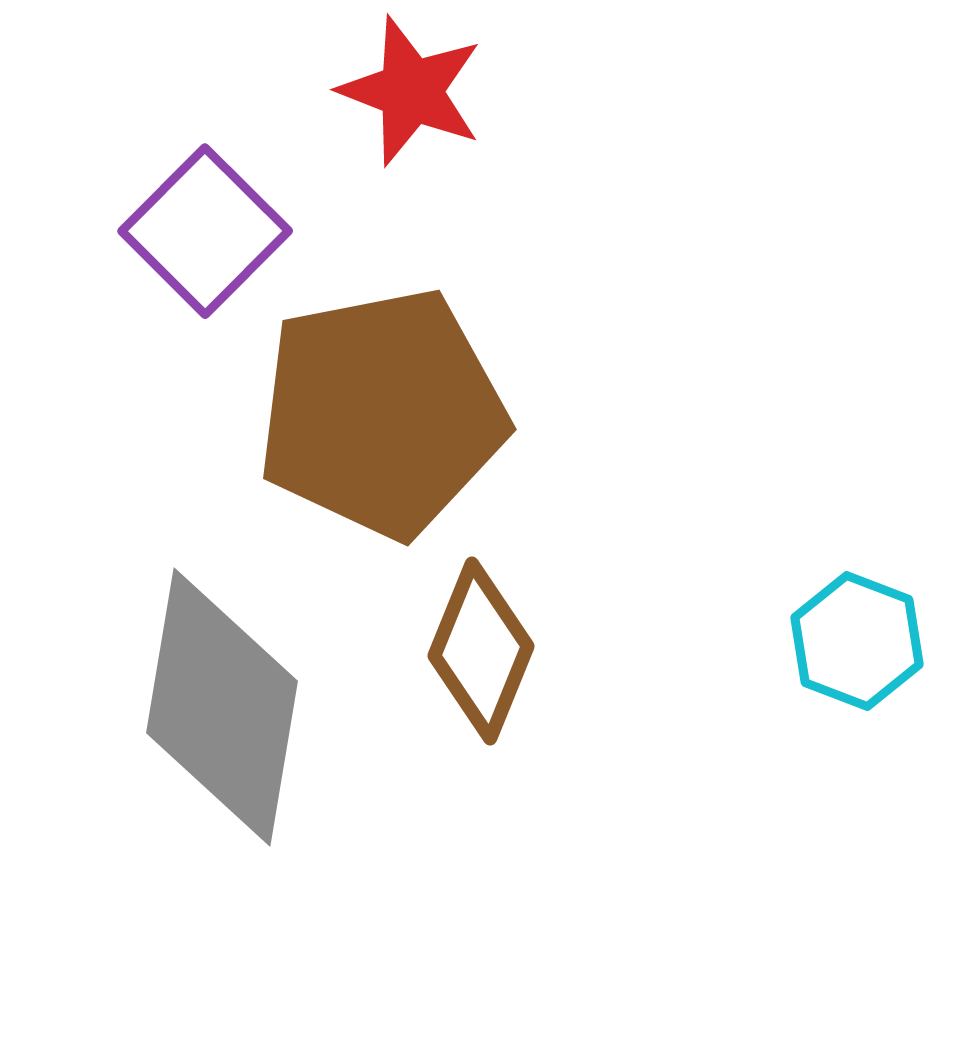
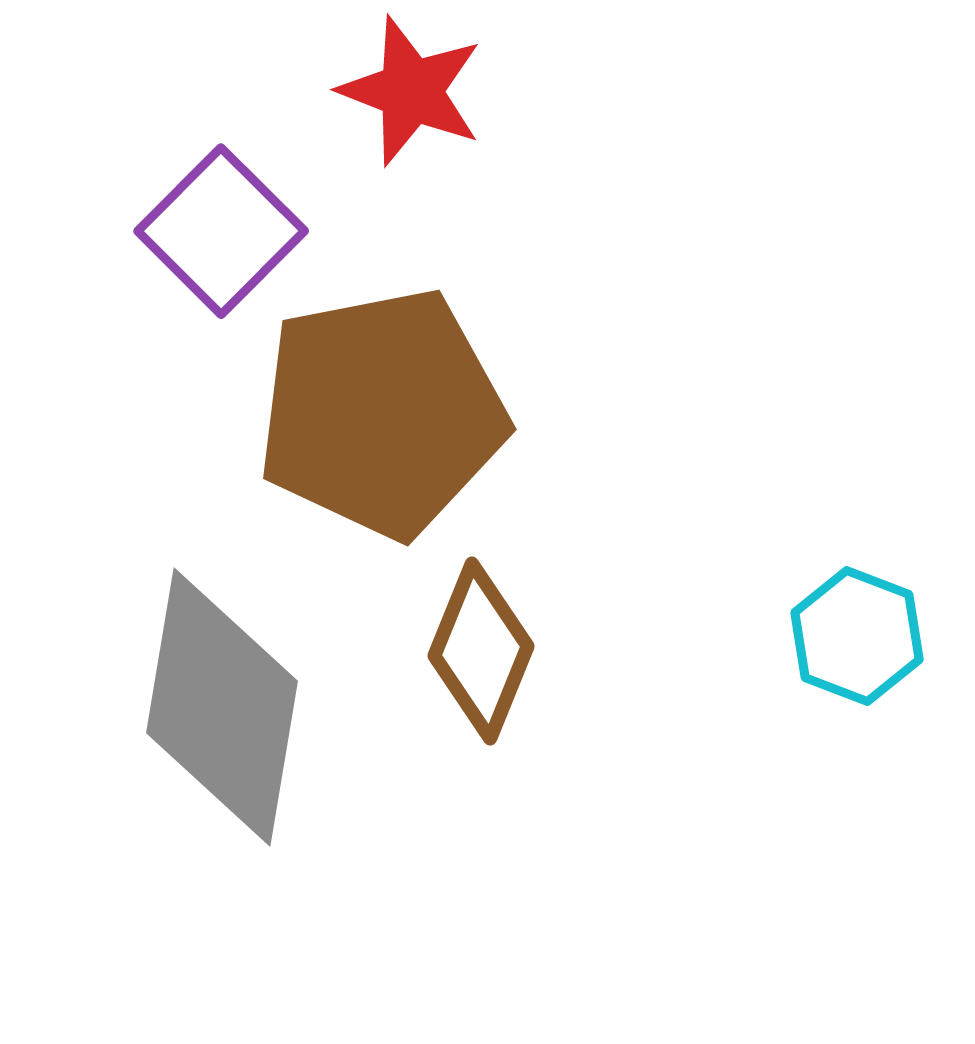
purple square: moved 16 px right
cyan hexagon: moved 5 px up
